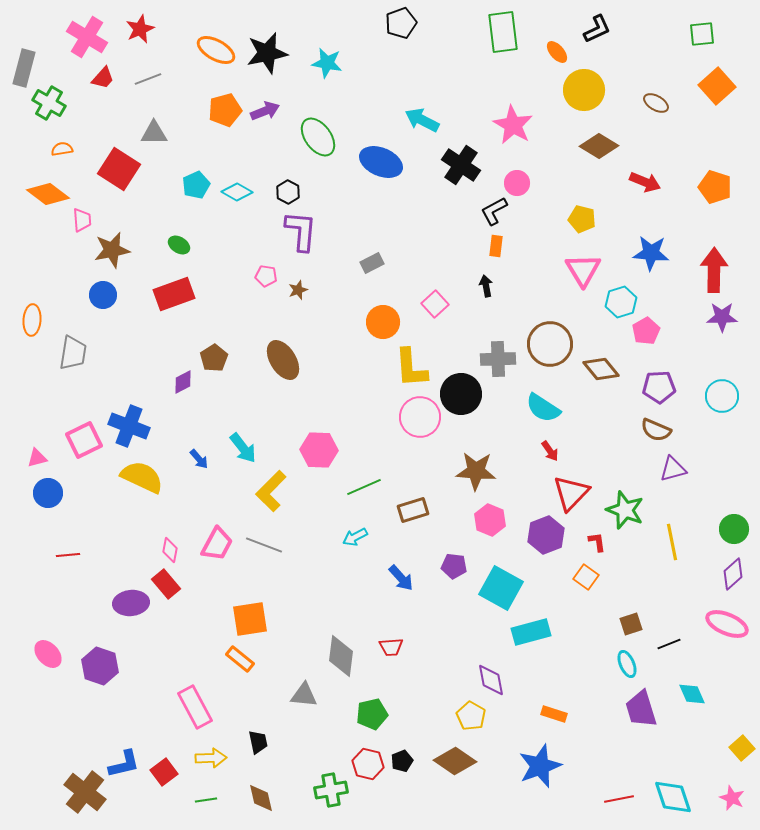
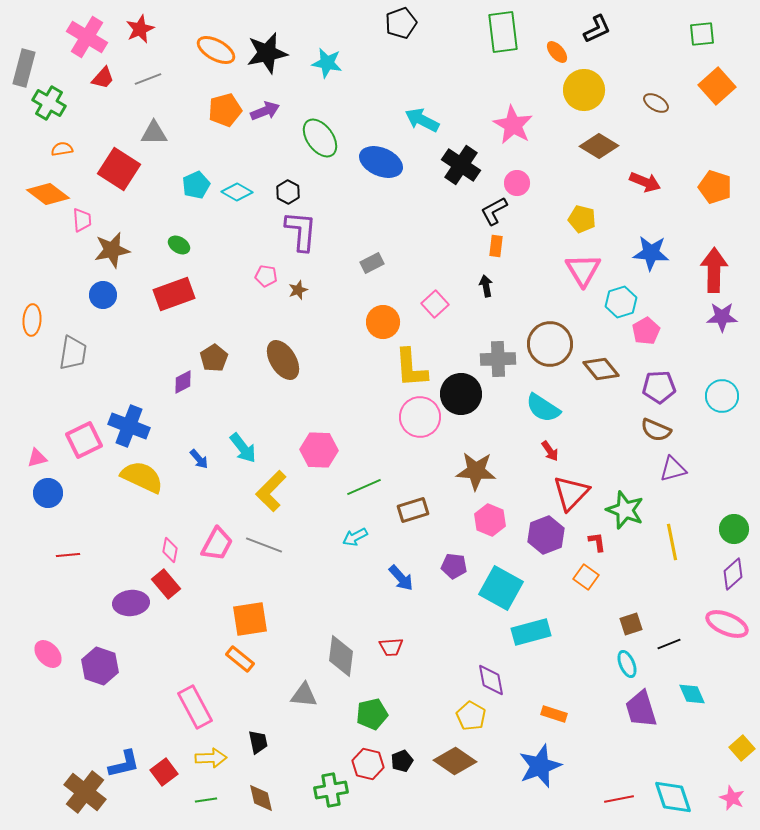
green ellipse at (318, 137): moved 2 px right, 1 px down
